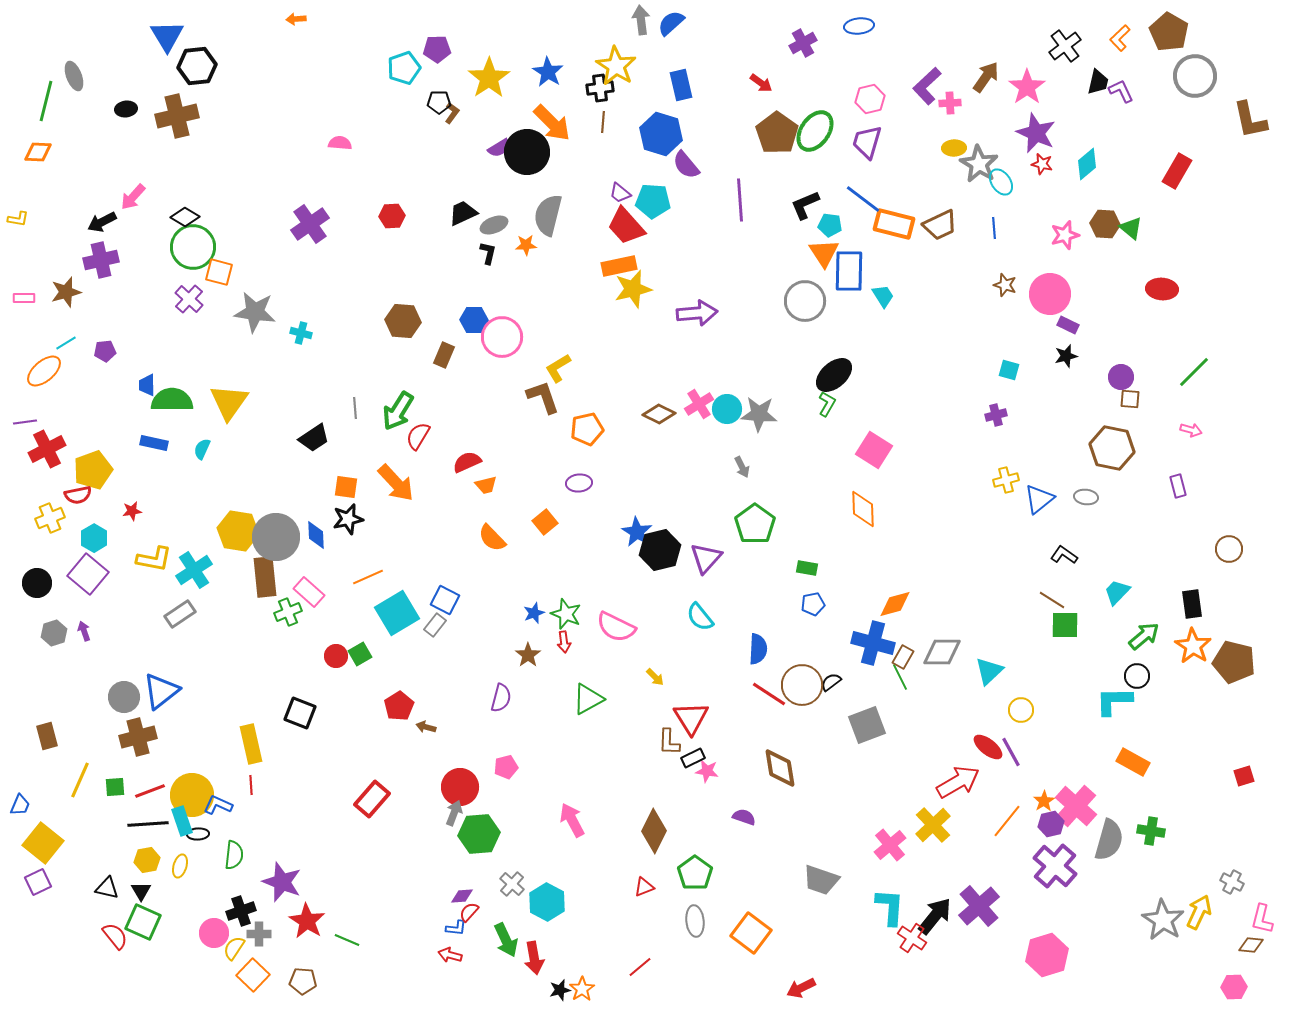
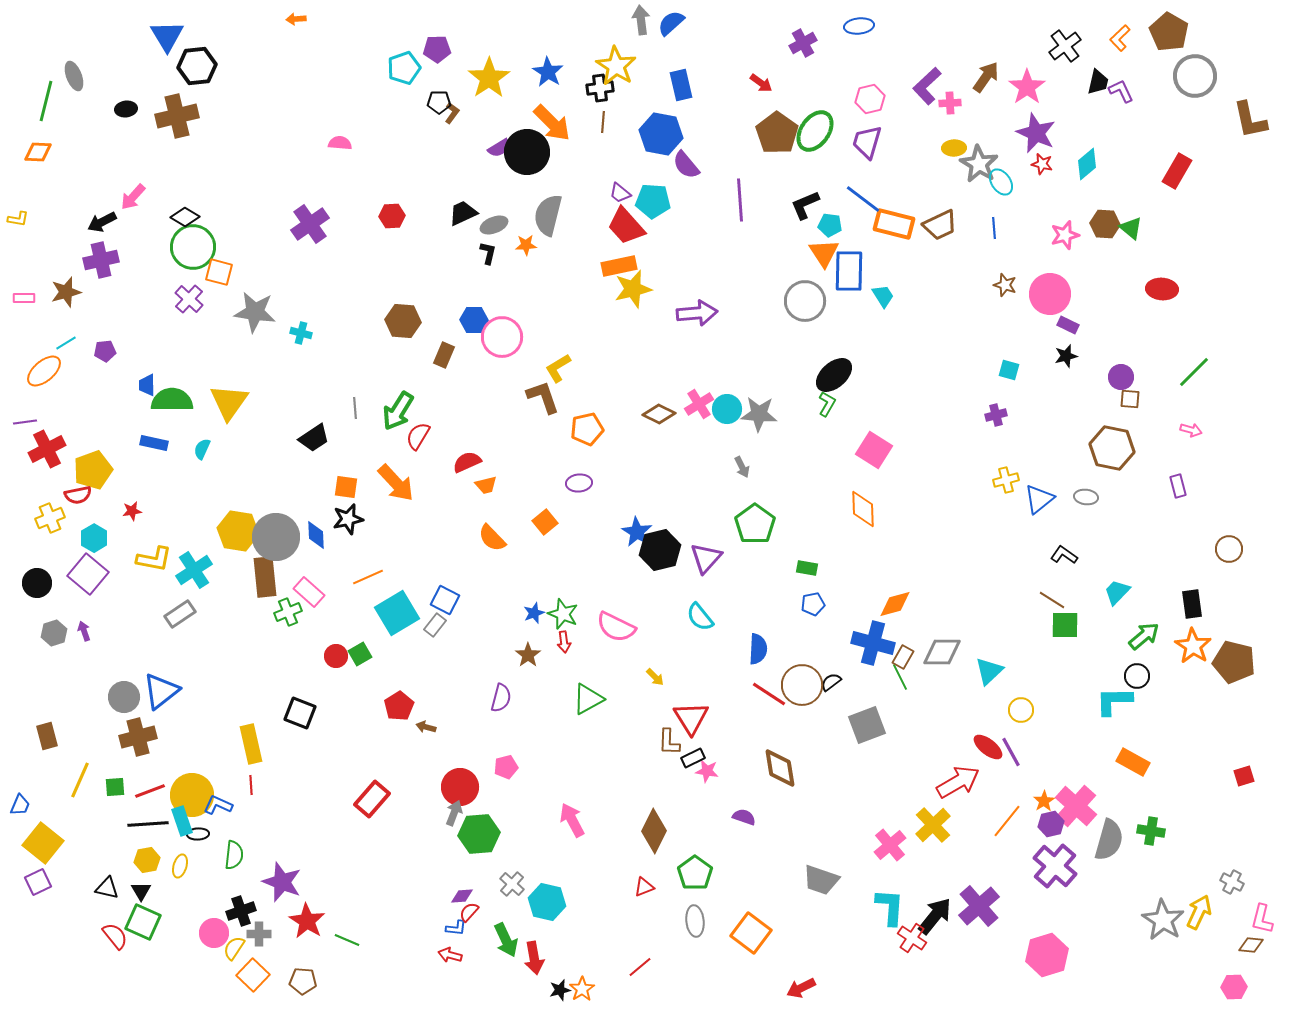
blue hexagon at (661, 134): rotated 6 degrees counterclockwise
green star at (566, 614): moved 3 px left
cyan hexagon at (547, 902): rotated 15 degrees counterclockwise
